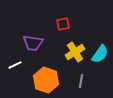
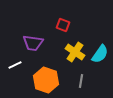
red square: moved 1 px down; rotated 32 degrees clockwise
yellow cross: rotated 24 degrees counterclockwise
